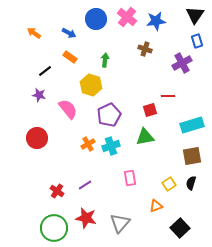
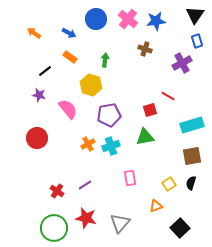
pink cross: moved 1 px right, 2 px down
red line: rotated 32 degrees clockwise
purple pentagon: rotated 15 degrees clockwise
